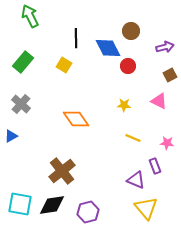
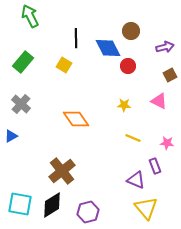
black diamond: rotated 24 degrees counterclockwise
